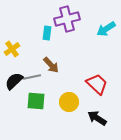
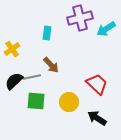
purple cross: moved 13 px right, 1 px up
